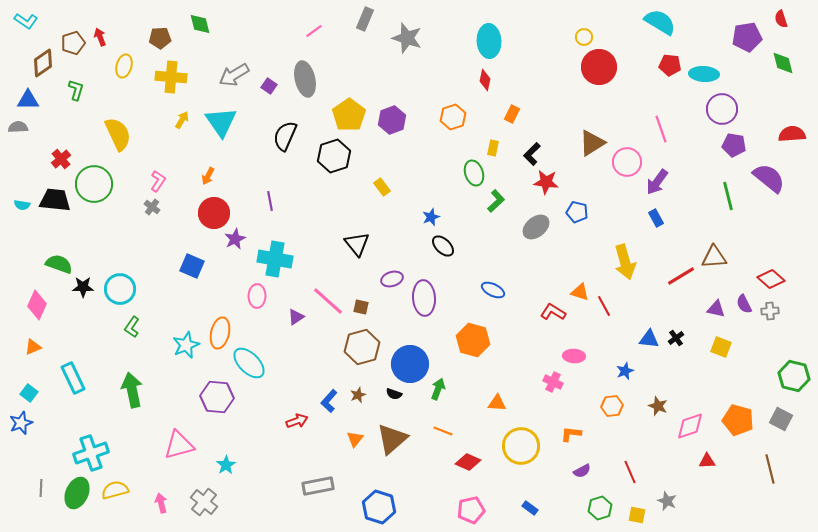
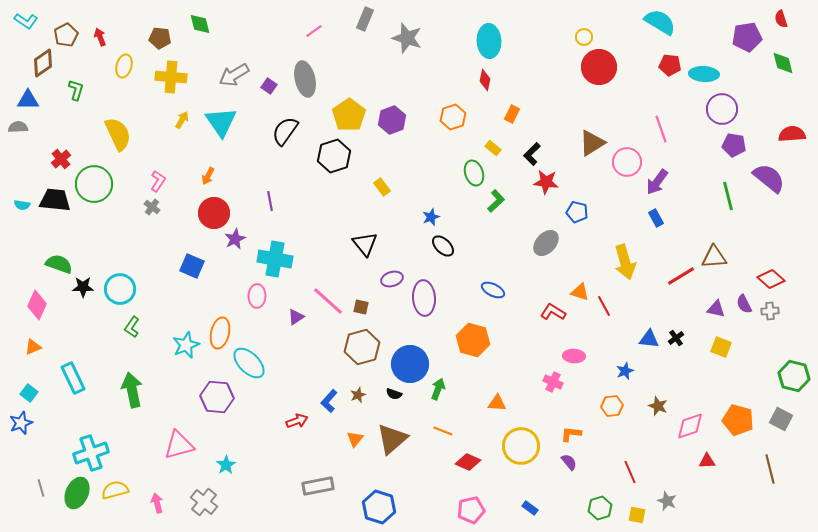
brown pentagon at (160, 38): rotated 10 degrees clockwise
brown pentagon at (73, 43): moved 7 px left, 8 px up; rotated 10 degrees counterclockwise
black semicircle at (285, 136): moved 5 px up; rotated 12 degrees clockwise
yellow rectangle at (493, 148): rotated 63 degrees counterclockwise
gray ellipse at (536, 227): moved 10 px right, 16 px down; rotated 8 degrees counterclockwise
black triangle at (357, 244): moved 8 px right
purple semicircle at (582, 471): moved 13 px left, 9 px up; rotated 102 degrees counterclockwise
gray line at (41, 488): rotated 18 degrees counterclockwise
pink arrow at (161, 503): moved 4 px left
